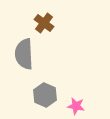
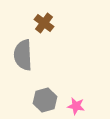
gray semicircle: moved 1 px left, 1 px down
gray hexagon: moved 5 px down; rotated 20 degrees clockwise
